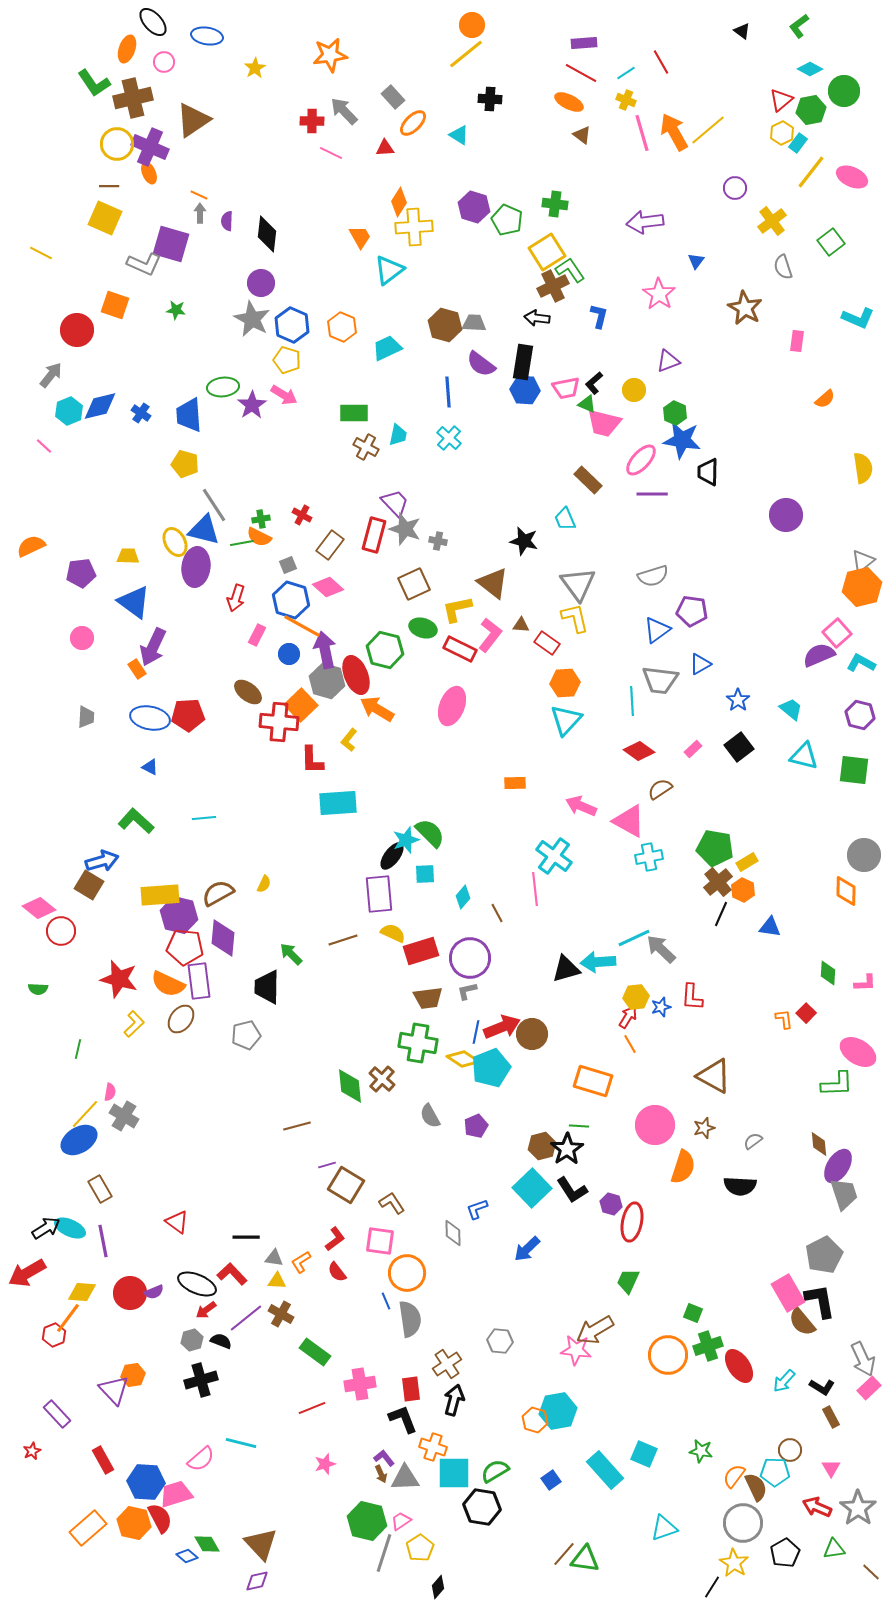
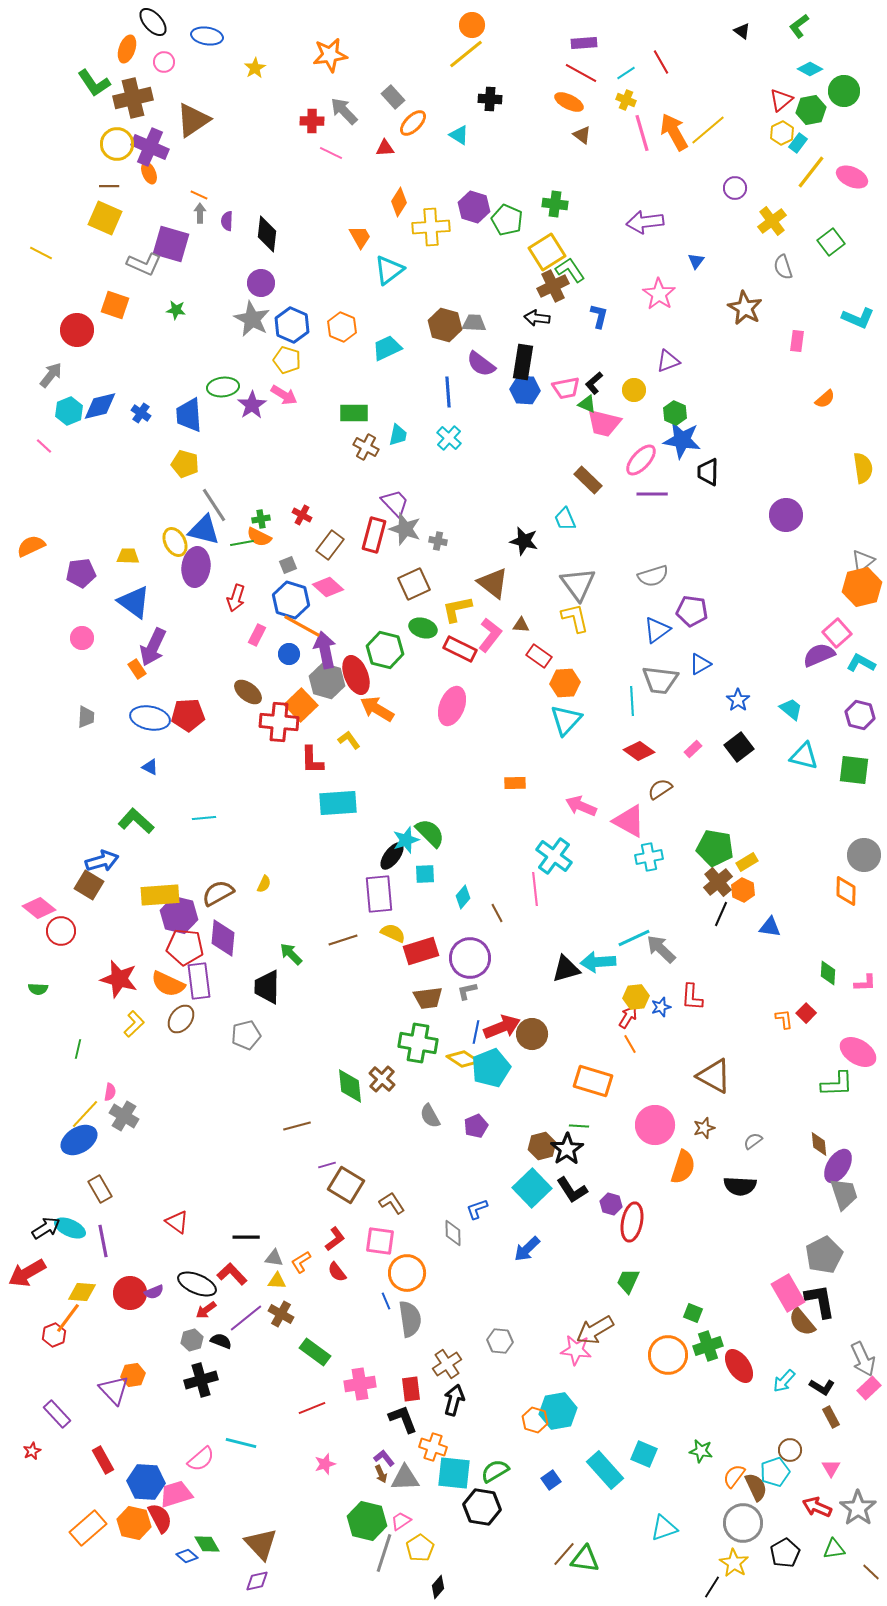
yellow cross at (414, 227): moved 17 px right
red rectangle at (547, 643): moved 8 px left, 13 px down
yellow L-shape at (349, 740): rotated 105 degrees clockwise
cyan pentagon at (775, 1472): rotated 20 degrees counterclockwise
cyan square at (454, 1473): rotated 6 degrees clockwise
